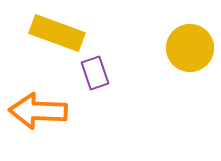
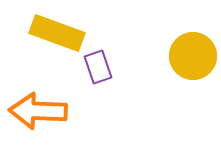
yellow circle: moved 3 px right, 8 px down
purple rectangle: moved 3 px right, 6 px up
